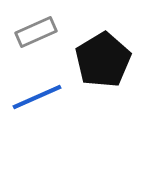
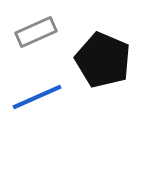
black pentagon: rotated 18 degrees counterclockwise
